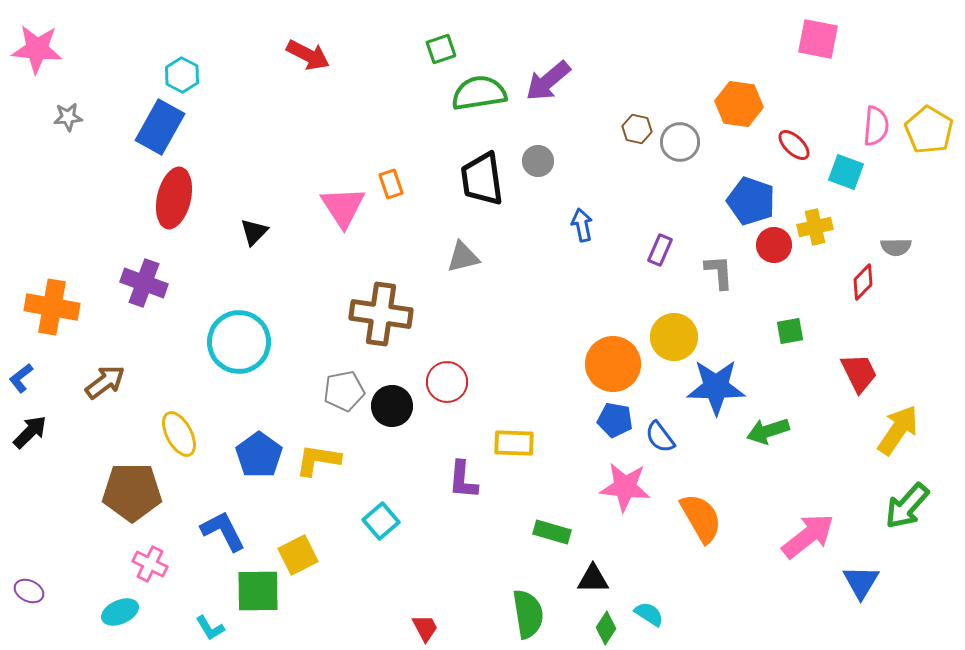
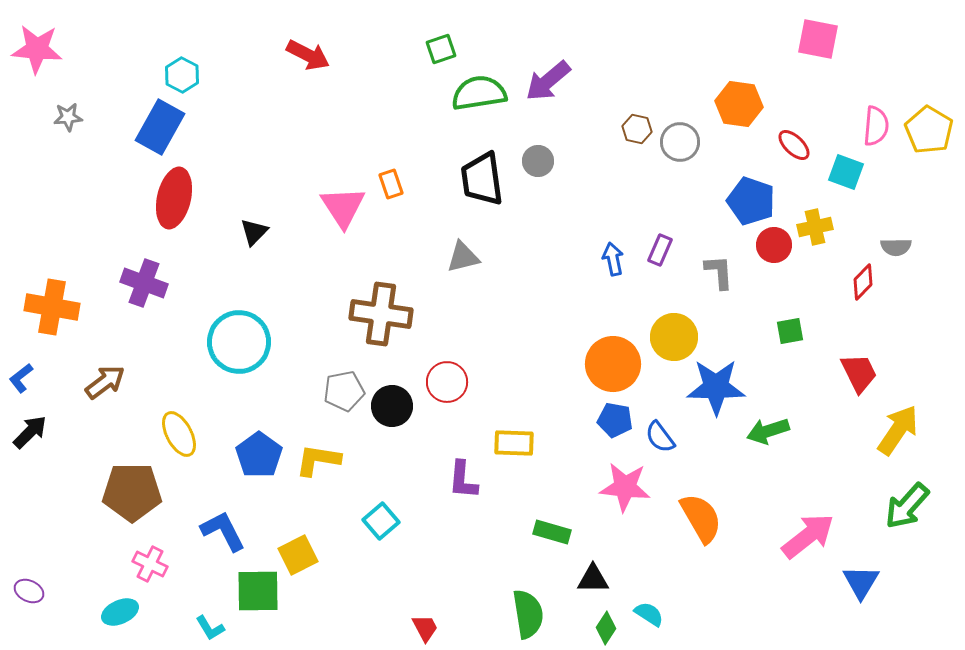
blue arrow at (582, 225): moved 31 px right, 34 px down
